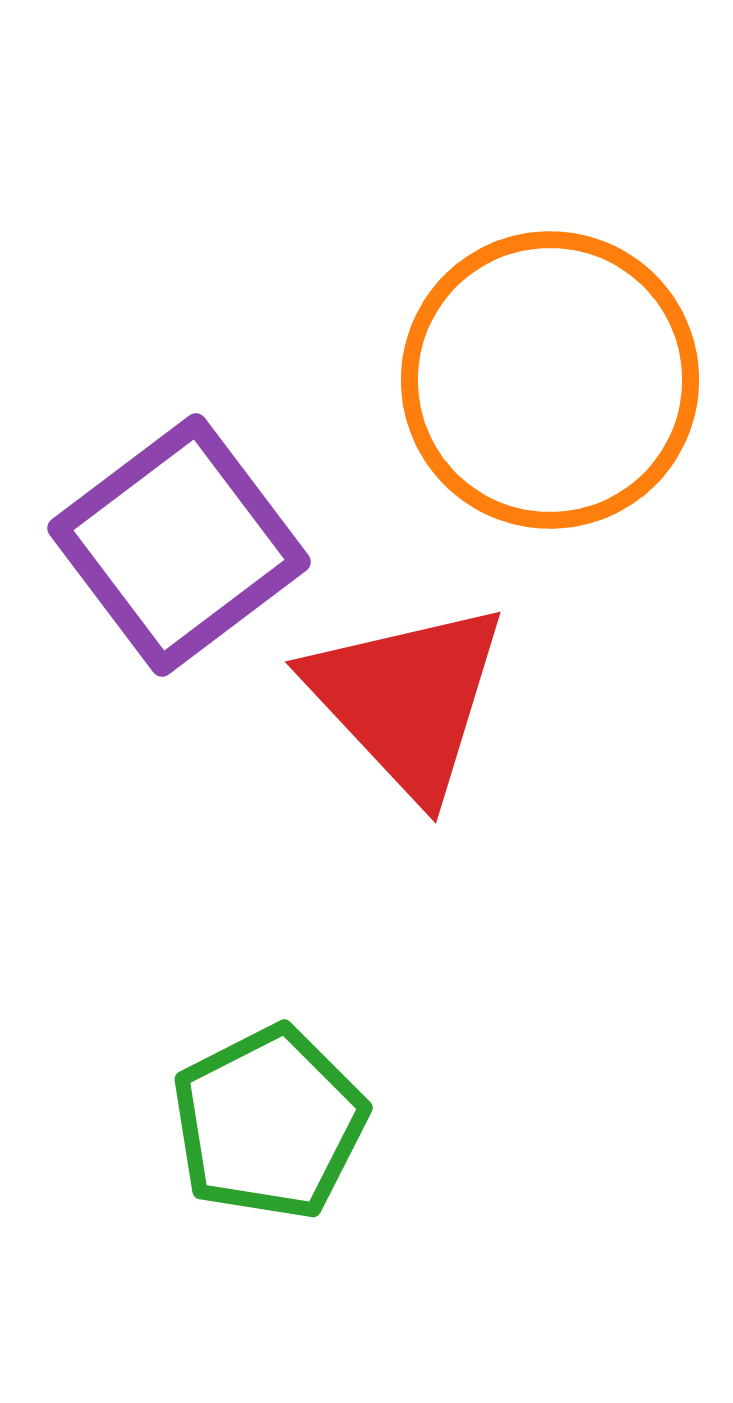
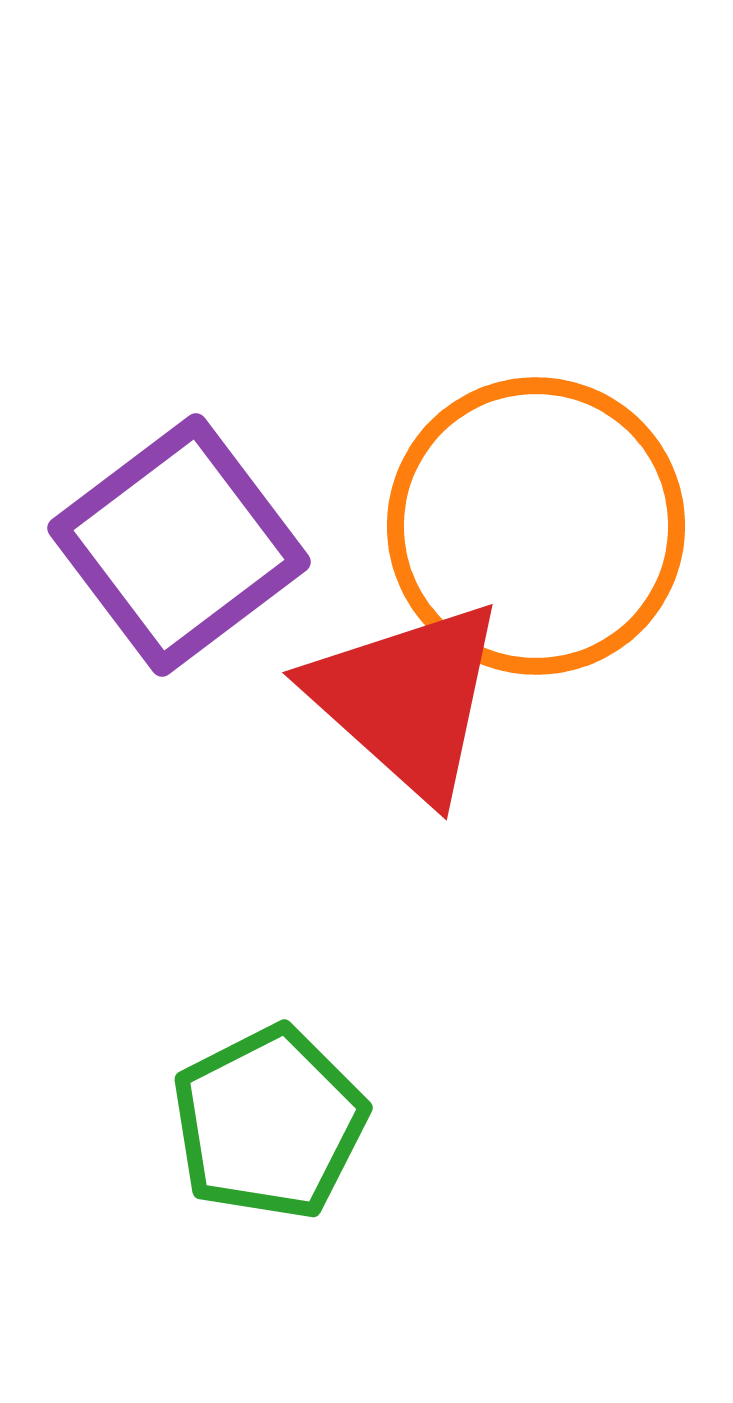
orange circle: moved 14 px left, 146 px down
red triangle: rotated 5 degrees counterclockwise
